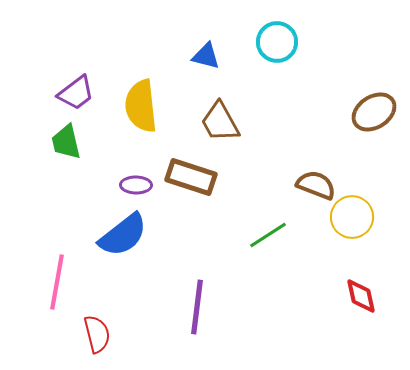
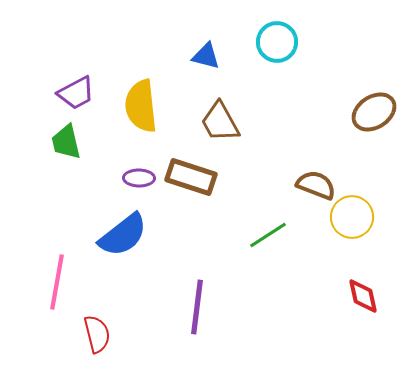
purple trapezoid: rotated 9 degrees clockwise
purple ellipse: moved 3 px right, 7 px up
red diamond: moved 2 px right
